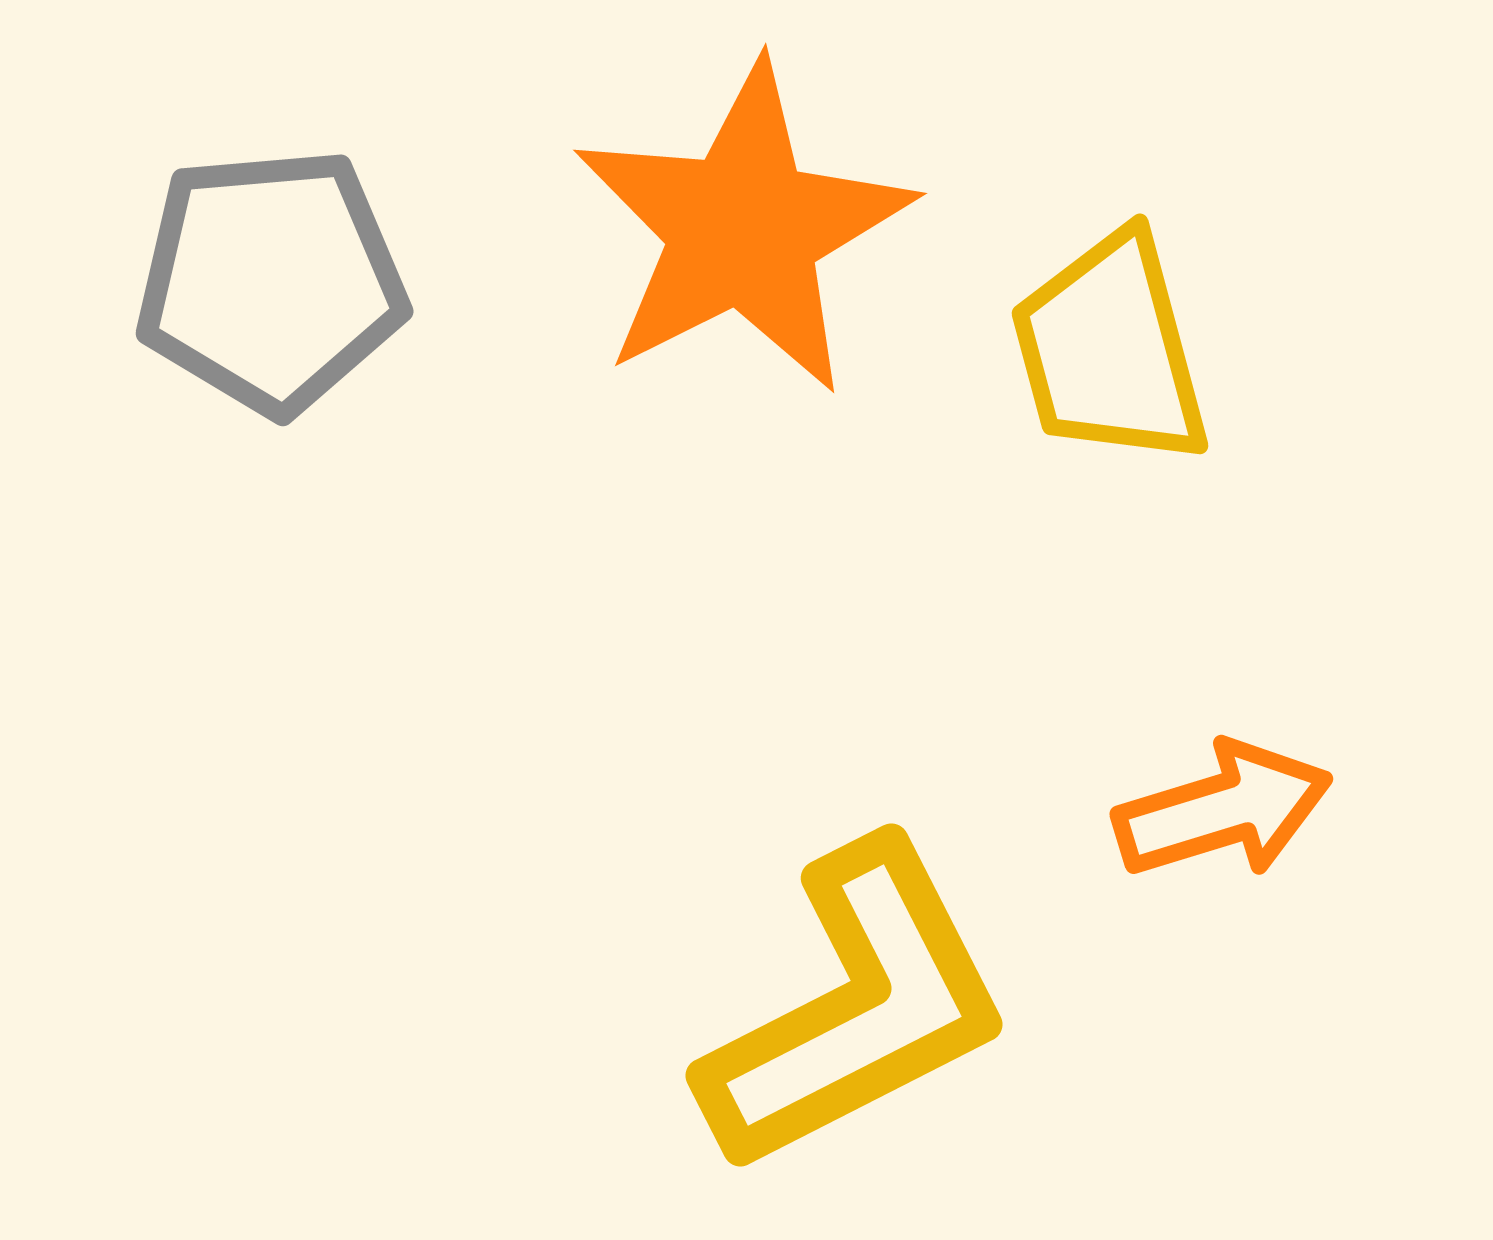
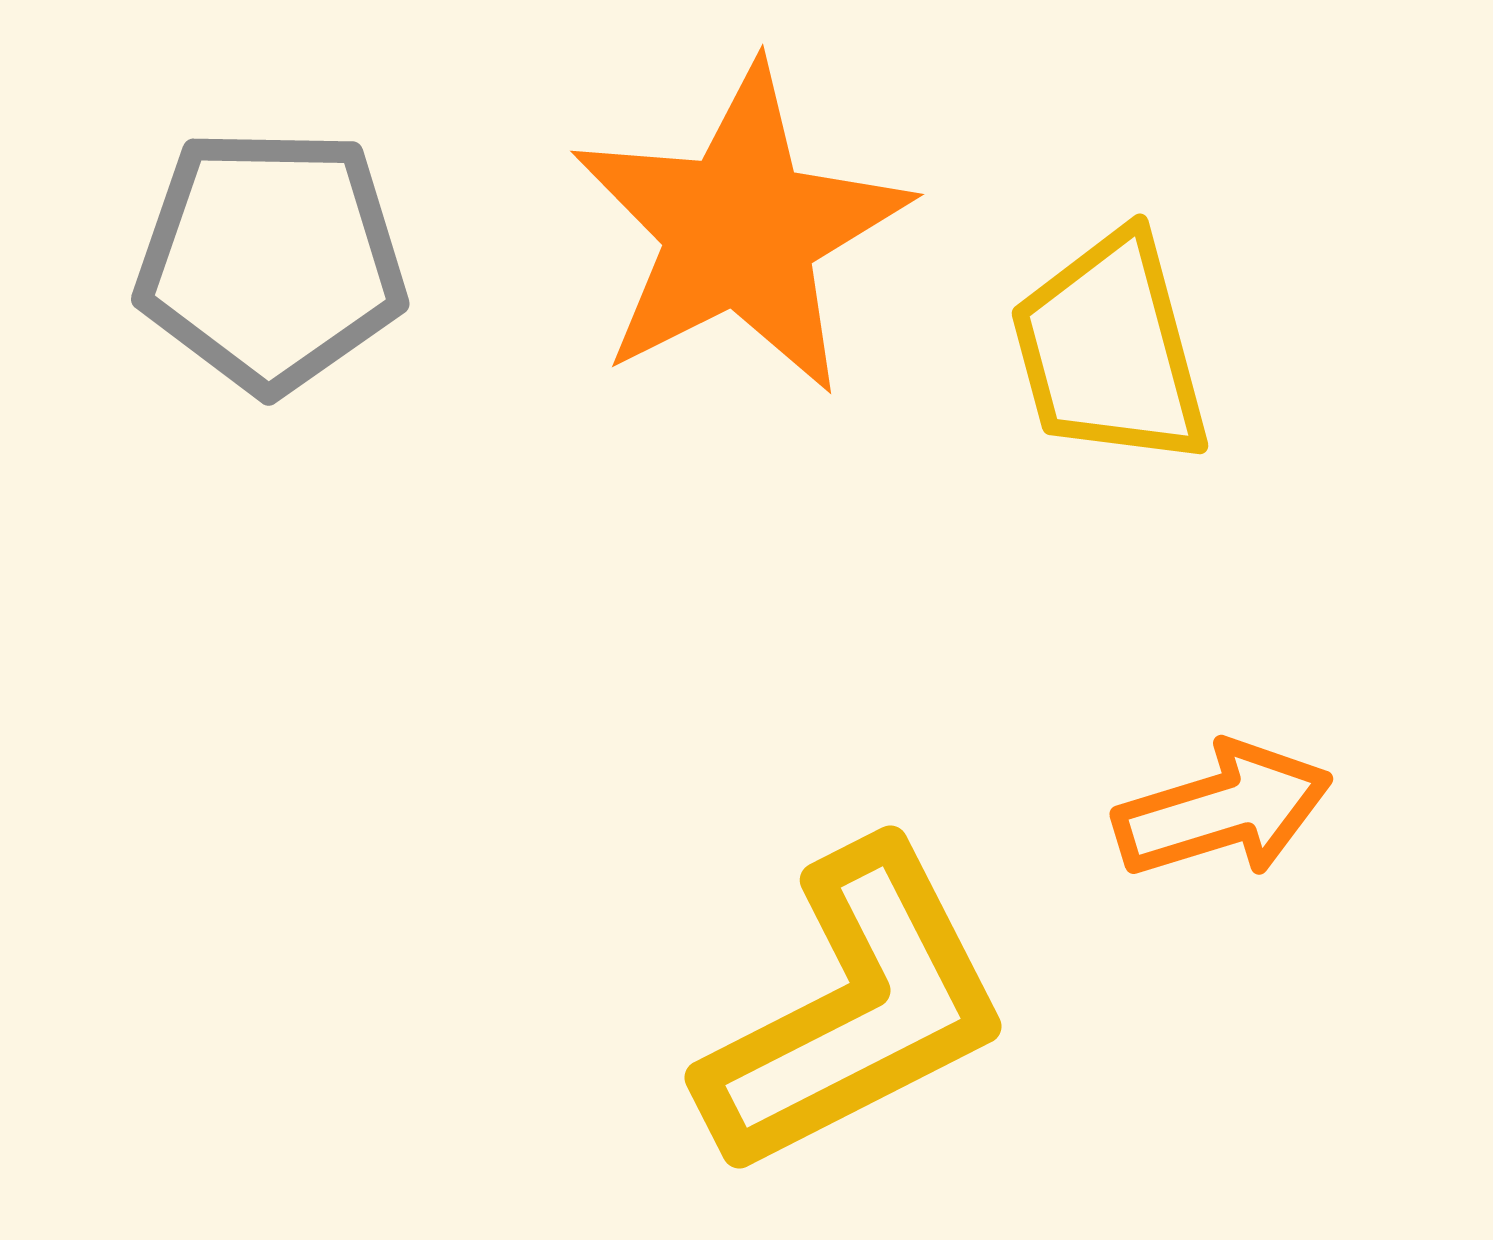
orange star: moved 3 px left, 1 px down
gray pentagon: moved 21 px up; rotated 6 degrees clockwise
yellow L-shape: moved 1 px left, 2 px down
